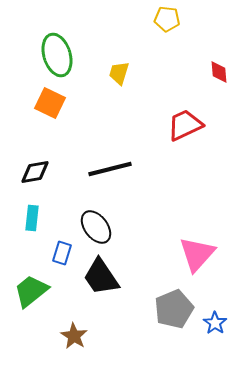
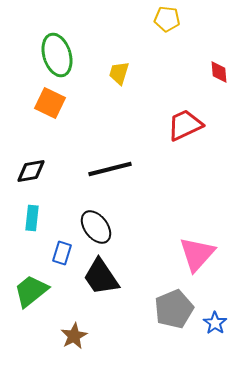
black diamond: moved 4 px left, 1 px up
brown star: rotated 12 degrees clockwise
